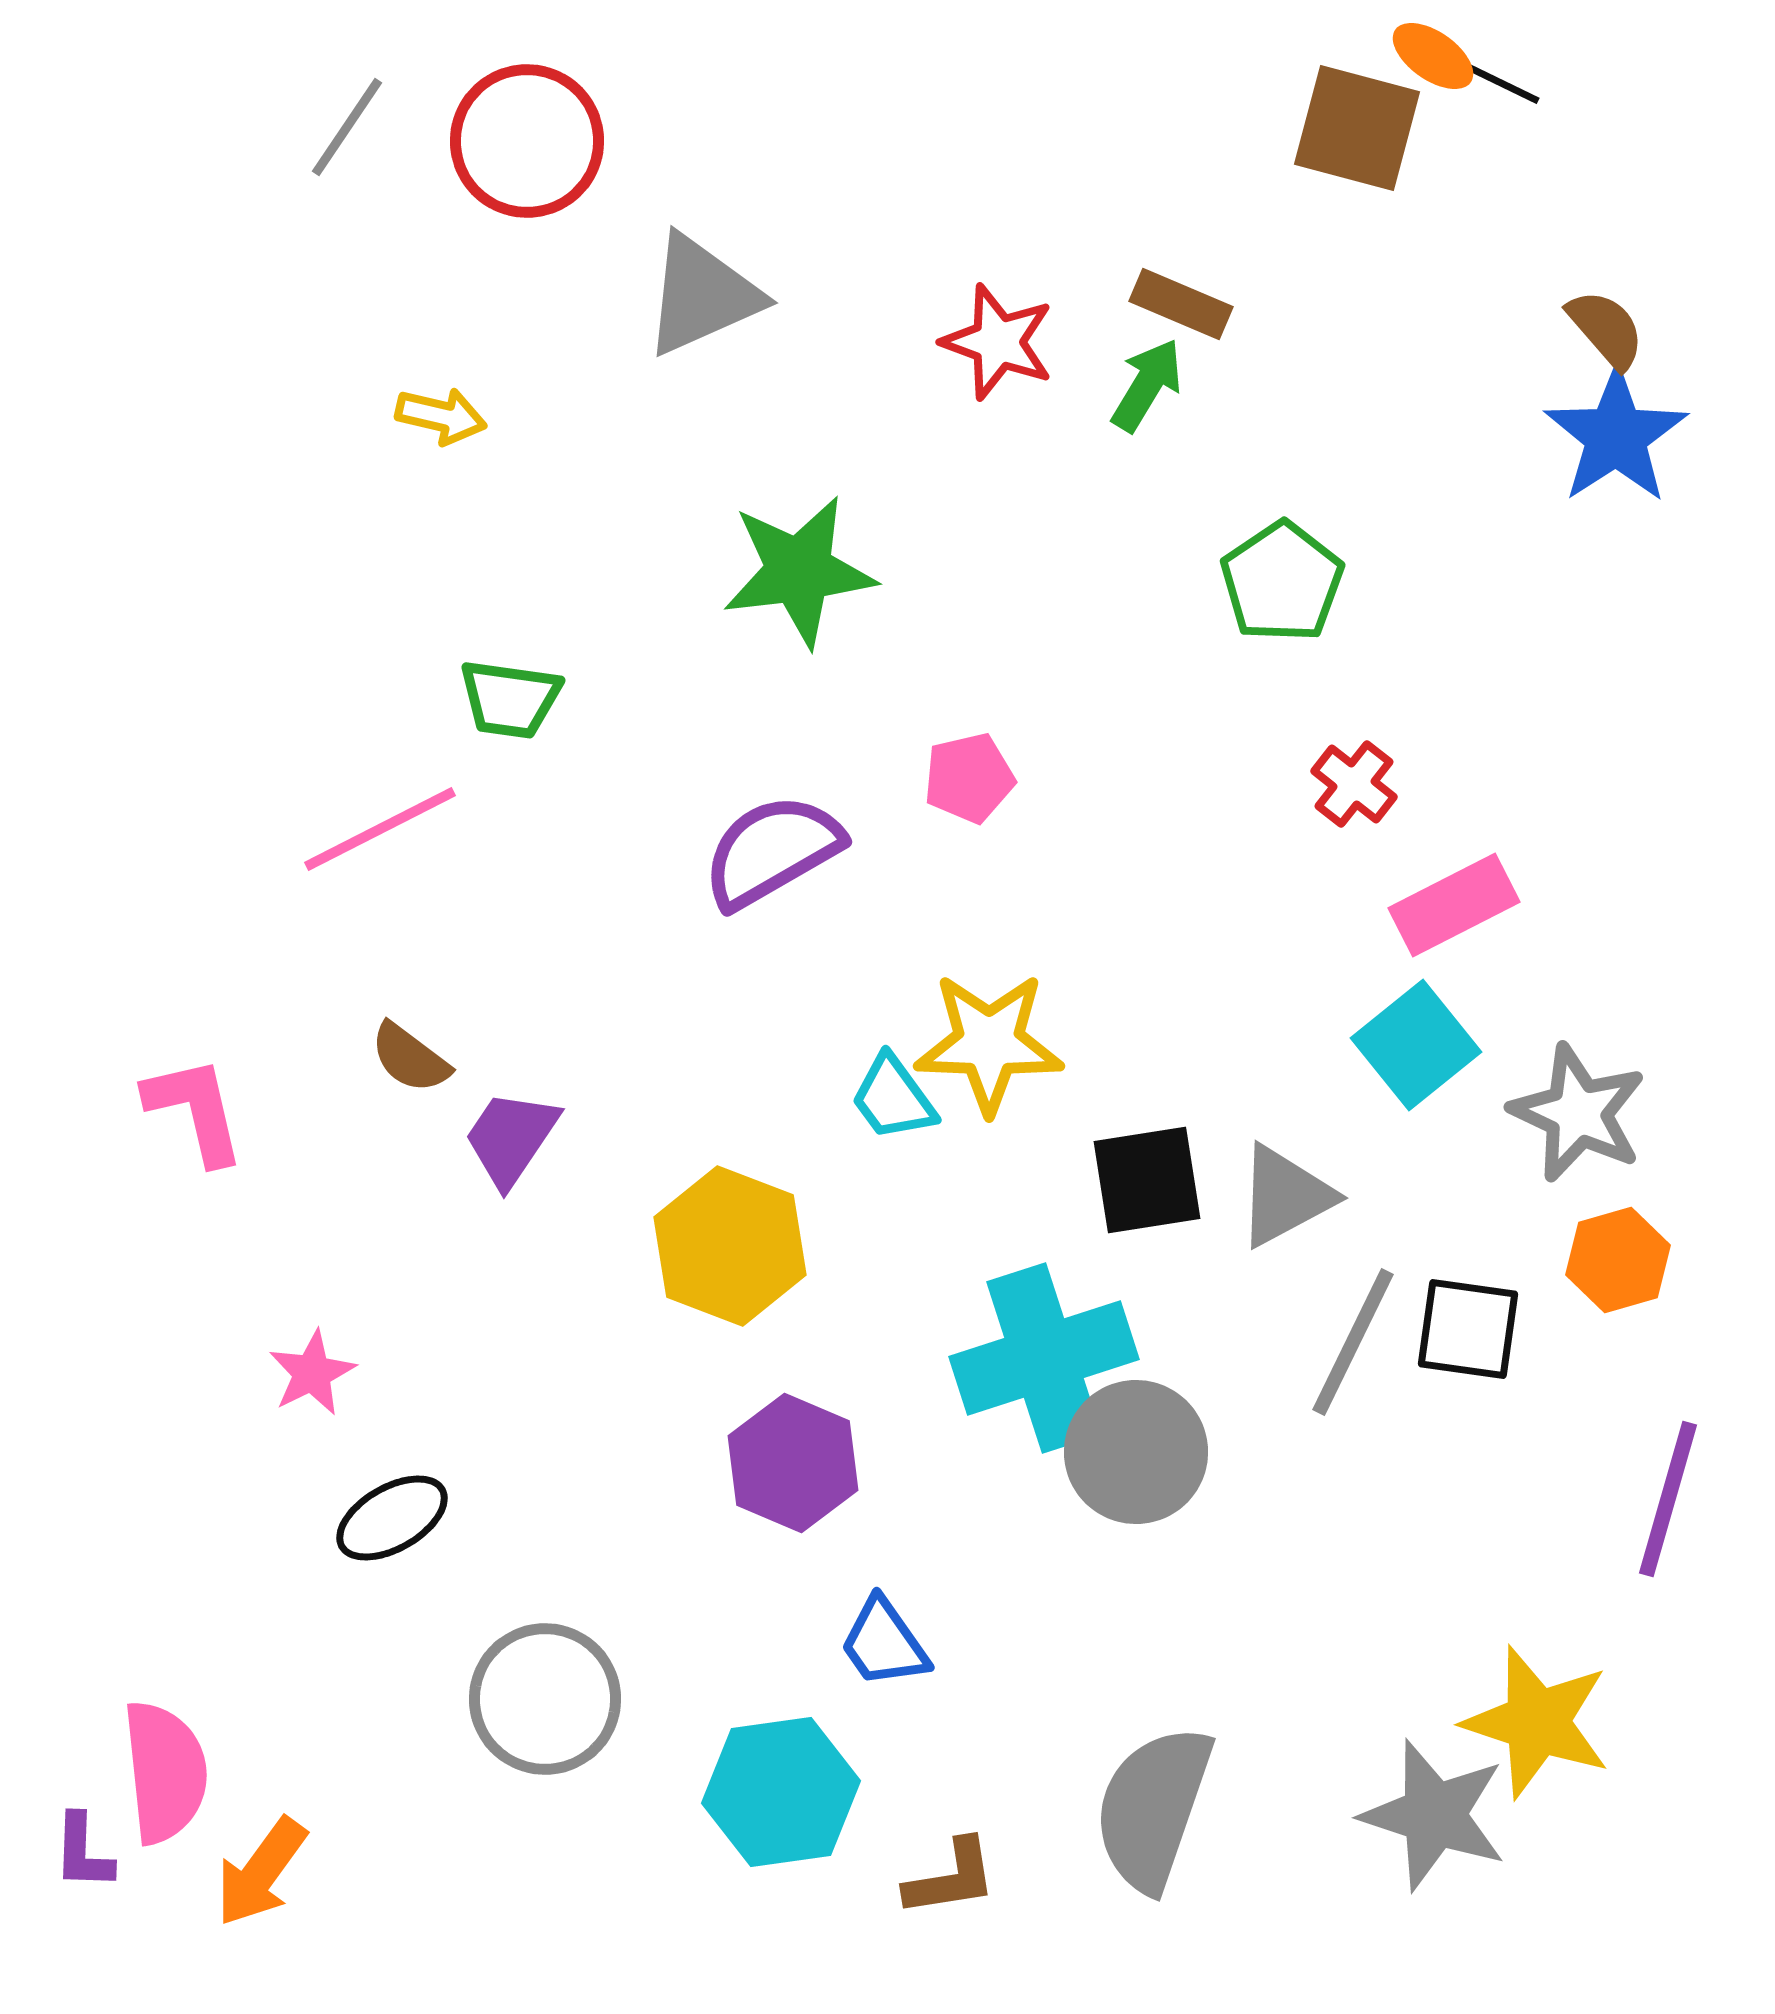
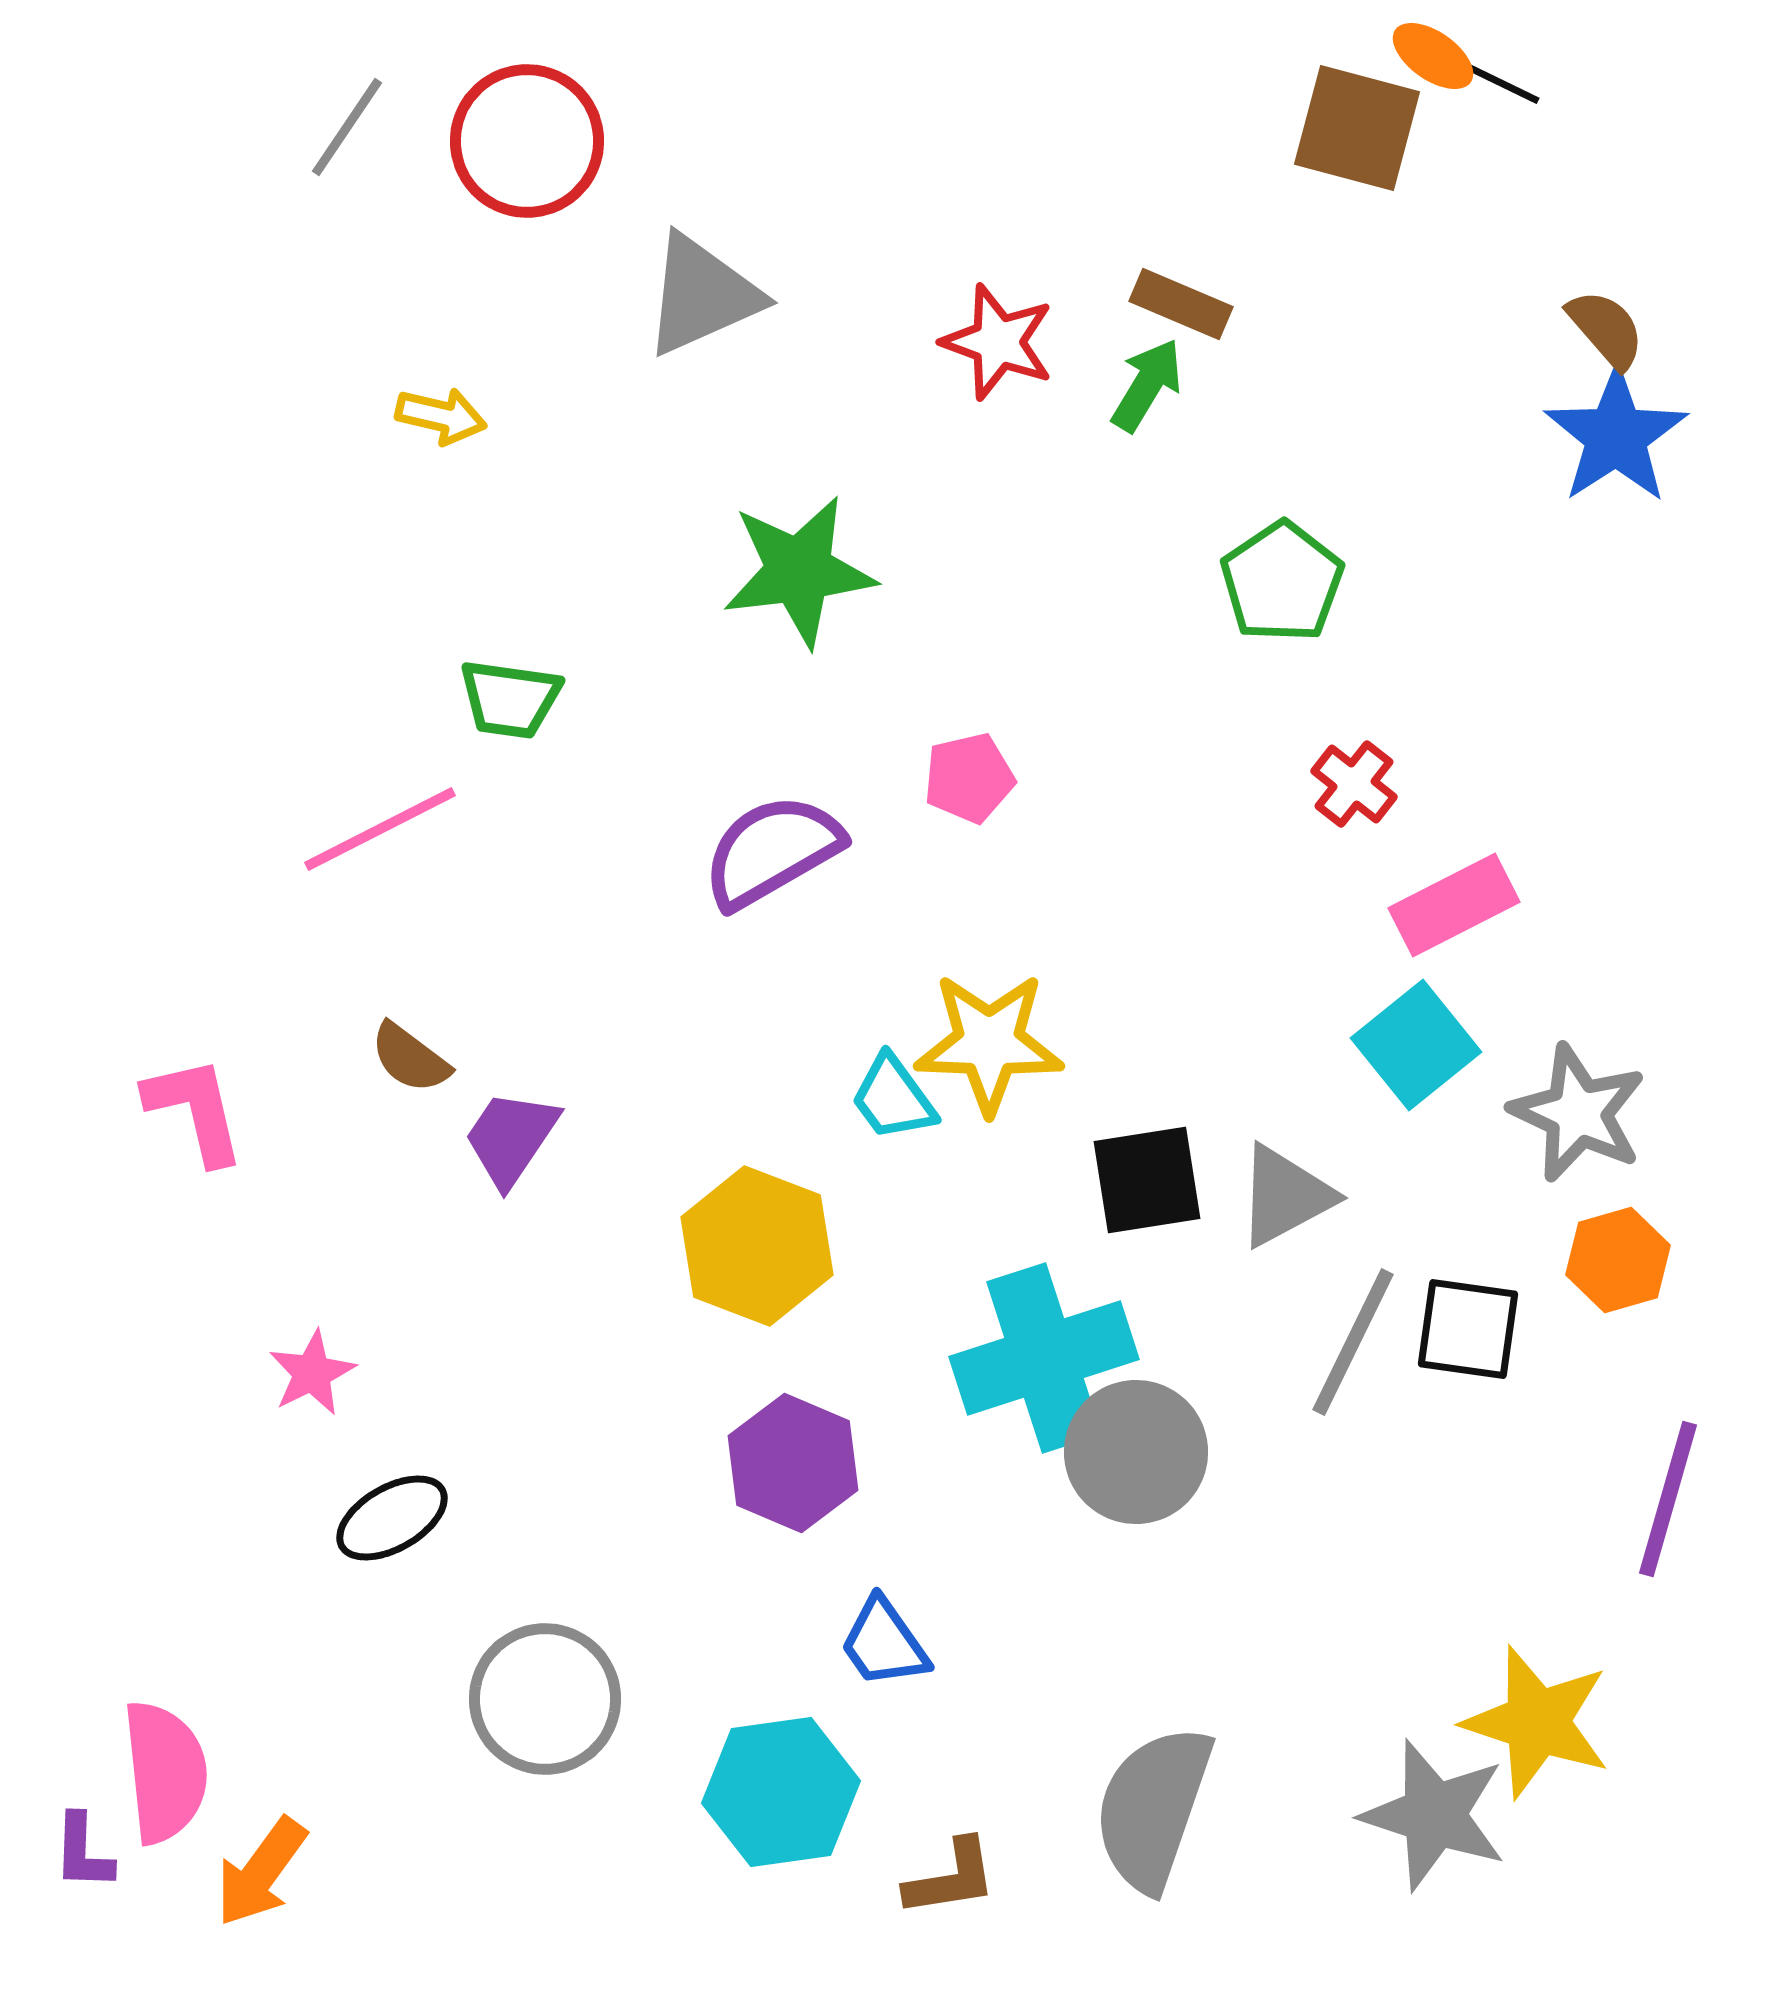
yellow hexagon at (730, 1246): moved 27 px right
